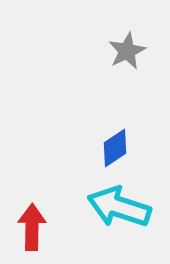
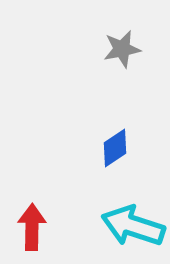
gray star: moved 5 px left, 2 px up; rotated 15 degrees clockwise
cyan arrow: moved 14 px right, 19 px down
